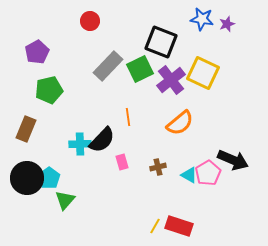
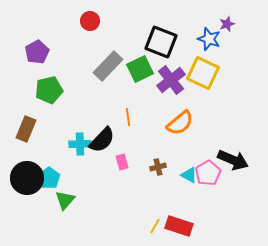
blue star: moved 7 px right, 20 px down; rotated 10 degrees clockwise
